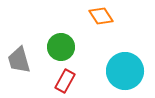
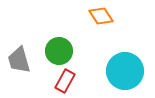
green circle: moved 2 px left, 4 px down
